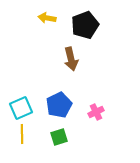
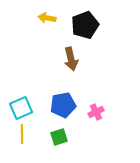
blue pentagon: moved 4 px right; rotated 15 degrees clockwise
